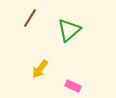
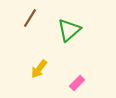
yellow arrow: moved 1 px left
pink rectangle: moved 4 px right, 3 px up; rotated 70 degrees counterclockwise
